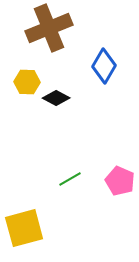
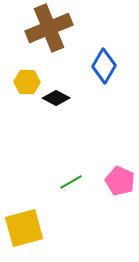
green line: moved 1 px right, 3 px down
